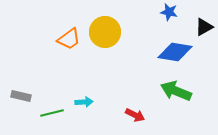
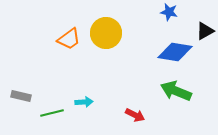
black triangle: moved 1 px right, 4 px down
yellow circle: moved 1 px right, 1 px down
